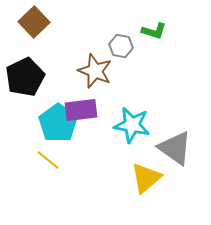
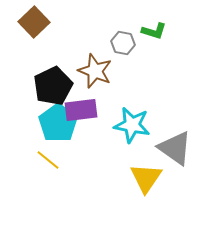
gray hexagon: moved 2 px right, 3 px up
black pentagon: moved 28 px right, 9 px down
yellow triangle: rotated 16 degrees counterclockwise
